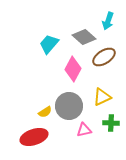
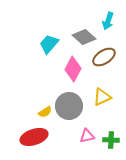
green cross: moved 17 px down
pink triangle: moved 3 px right, 6 px down
